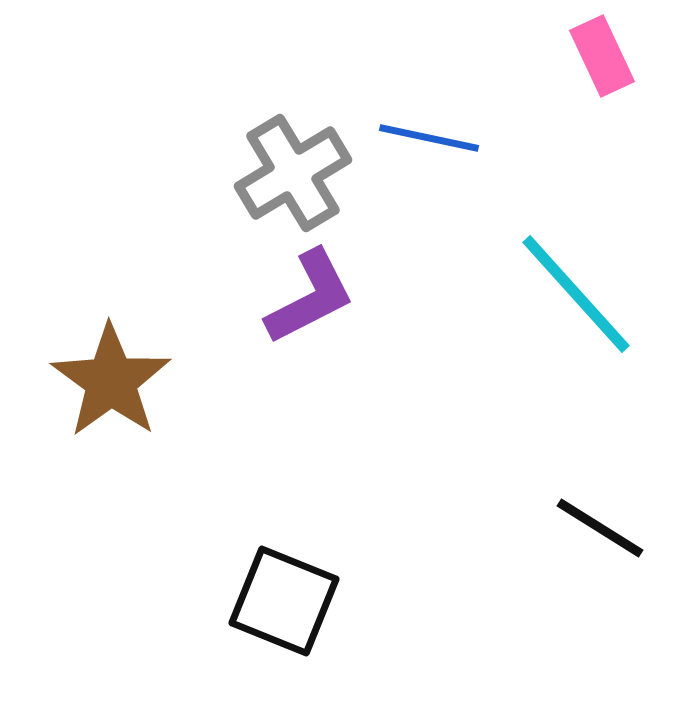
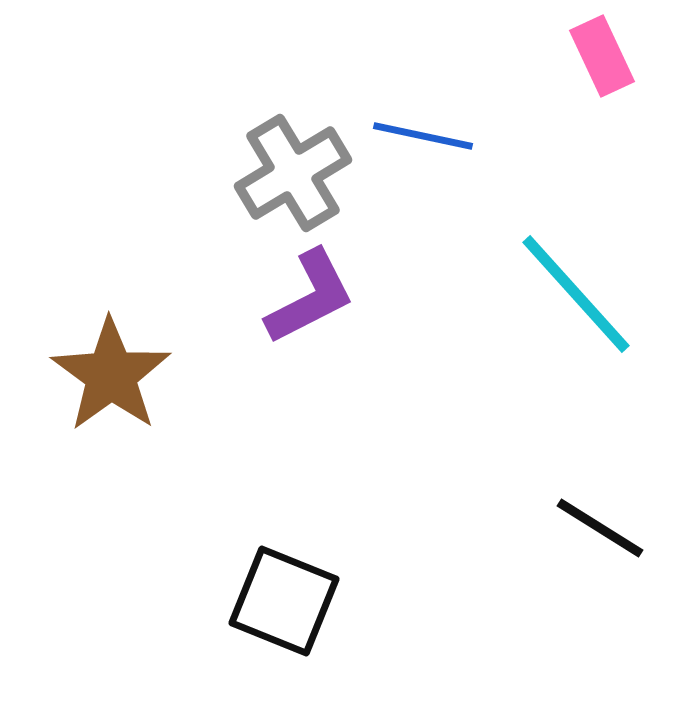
blue line: moved 6 px left, 2 px up
brown star: moved 6 px up
